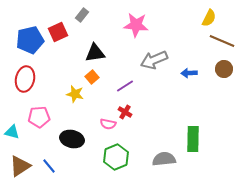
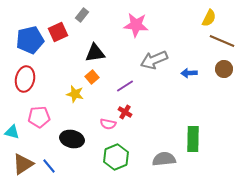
brown triangle: moved 3 px right, 2 px up
